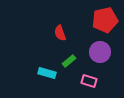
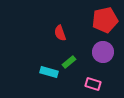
purple circle: moved 3 px right
green rectangle: moved 1 px down
cyan rectangle: moved 2 px right, 1 px up
pink rectangle: moved 4 px right, 3 px down
